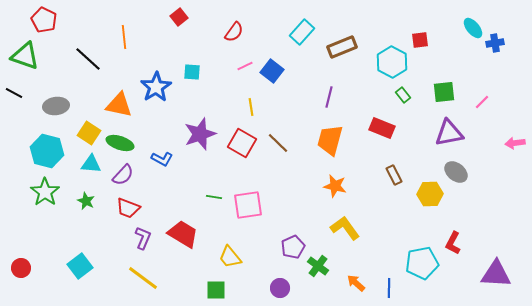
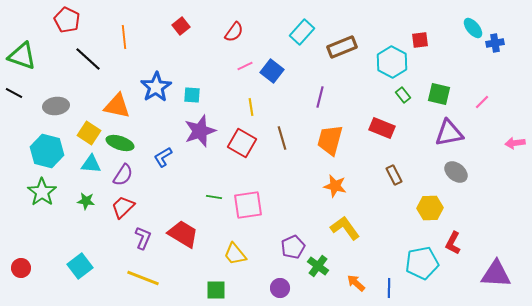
red square at (179, 17): moved 2 px right, 9 px down
red pentagon at (44, 20): moved 23 px right
green triangle at (25, 56): moved 3 px left
cyan square at (192, 72): moved 23 px down
green square at (444, 92): moved 5 px left, 2 px down; rotated 20 degrees clockwise
purple line at (329, 97): moved 9 px left
orange triangle at (119, 105): moved 2 px left, 1 px down
purple star at (200, 134): moved 3 px up
brown line at (278, 143): moved 4 px right, 5 px up; rotated 30 degrees clockwise
blue L-shape at (162, 159): moved 1 px right, 2 px up; rotated 120 degrees clockwise
purple semicircle at (123, 175): rotated 10 degrees counterclockwise
green star at (45, 192): moved 3 px left
yellow hexagon at (430, 194): moved 14 px down
green star at (86, 201): rotated 18 degrees counterclockwise
red trapezoid at (128, 208): moved 5 px left, 1 px up; rotated 115 degrees clockwise
yellow trapezoid at (230, 257): moved 5 px right, 3 px up
yellow line at (143, 278): rotated 16 degrees counterclockwise
